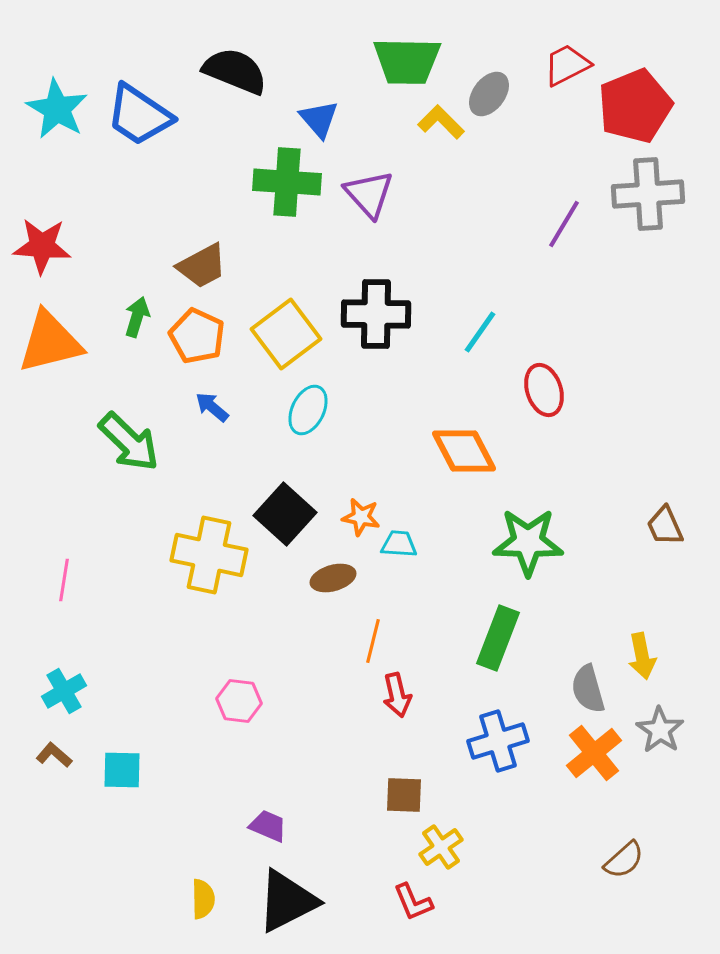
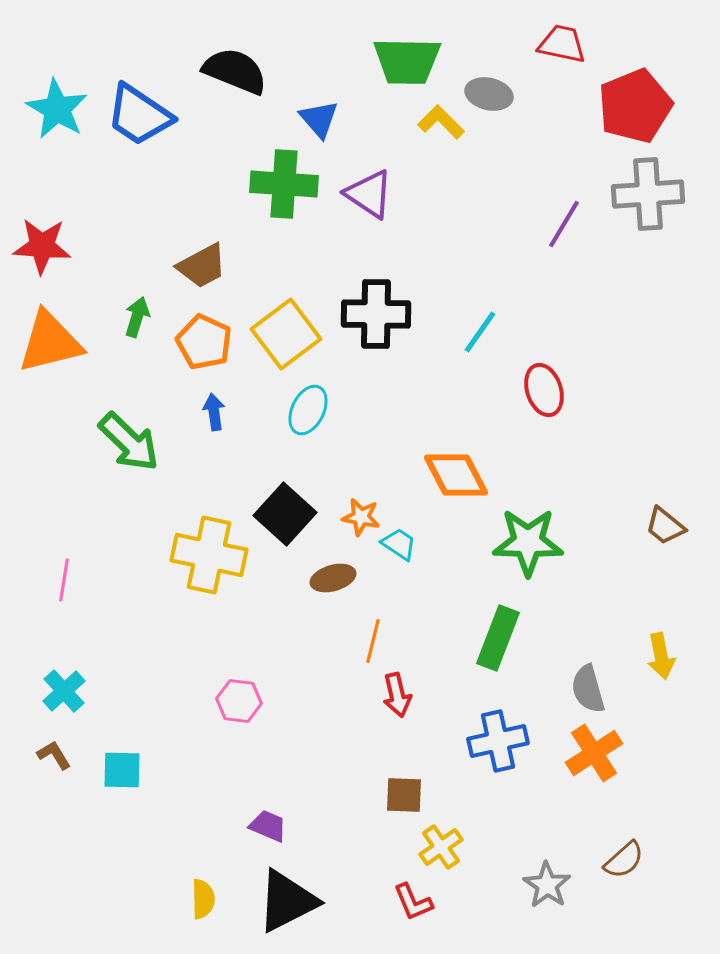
red trapezoid at (567, 65): moved 5 px left, 21 px up; rotated 39 degrees clockwise
gray ellipse at (489, 94): rotated 66 degrees clockwise
green cross at (287, 182): moved 3 px left, 2 px down
purple triangle at (369, 194): rotated 14 degrees counterclockwise
orange pentagon at (197, 336): moved 7 px right, 6 px down
blue arrow at (212, 407): moved 2 px right, 5 px down; rotated 42 degrees clockwise
orange diamond at (464, 451): moved 8 px left, 24 px down
brown trapezoid at (665, 526): rotated 27 degrees counterclockwise
cyan trapezoid at (399, 544): rotated 30 degrees clockwise
yellow arrow at (642, 656): moved 19 px right
cyan cross at (64, 691): rotated 12 degrees counterclockwise
gray star at (660, 730): moved 113 px left, 155 px down
blue cross at (498, 741): rotated 4 degrees clockwise
orange cross at (594, 753): rotated 6 degrees clockwise
brown L-shape at (54, 755): rotated 18 degrees clockwise
